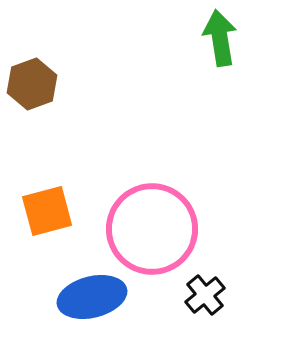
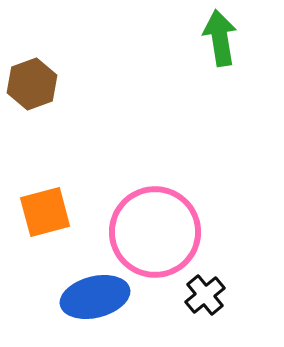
orange square: moved 2 px left, 1 px down
pink circle: moved 3 px right, 3 px down
blue ellipse: moved 3 px right
